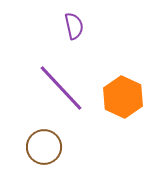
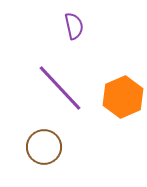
purple line: moved 1 px left
orange hexagon: rotated 12 degrees clockwise
